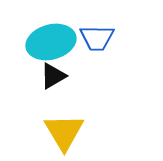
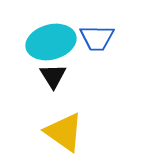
black triangle: rotated 32 degrees counterclockwise
yellow triangle: rotated 24 degrees counterclockwise
